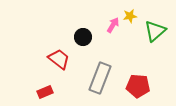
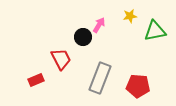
pink arrow: moved 14 px left
green triangle: rotated 30 degrees clockwise
red trapezoid: moved 2 px right; rotated 25 degrees clockwise
red rectangle: moved 9 px left, 12 px up
